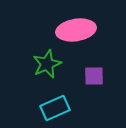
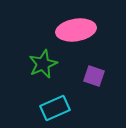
green star: moved 4 px left
purple square: rotated 20 degrees clockwise
